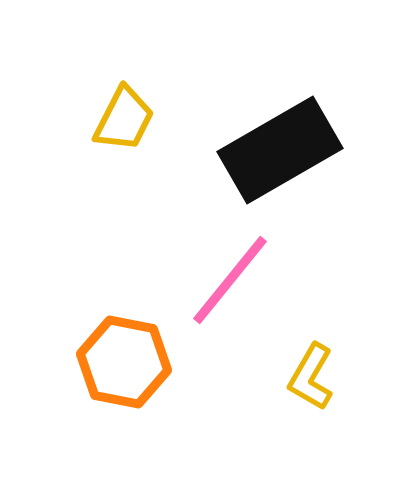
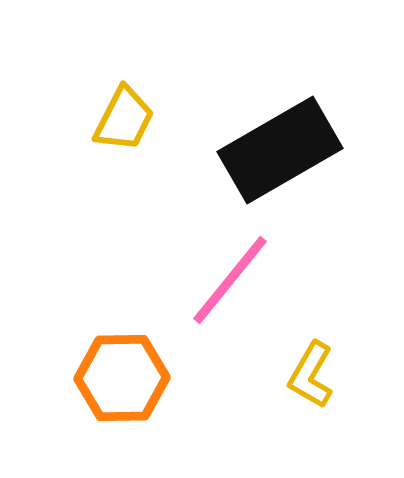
orange hexagon: moved 2 px left, 16 px down; rotated 12 degrees counterclockwise
yellow L-shape: moved 2 px up
